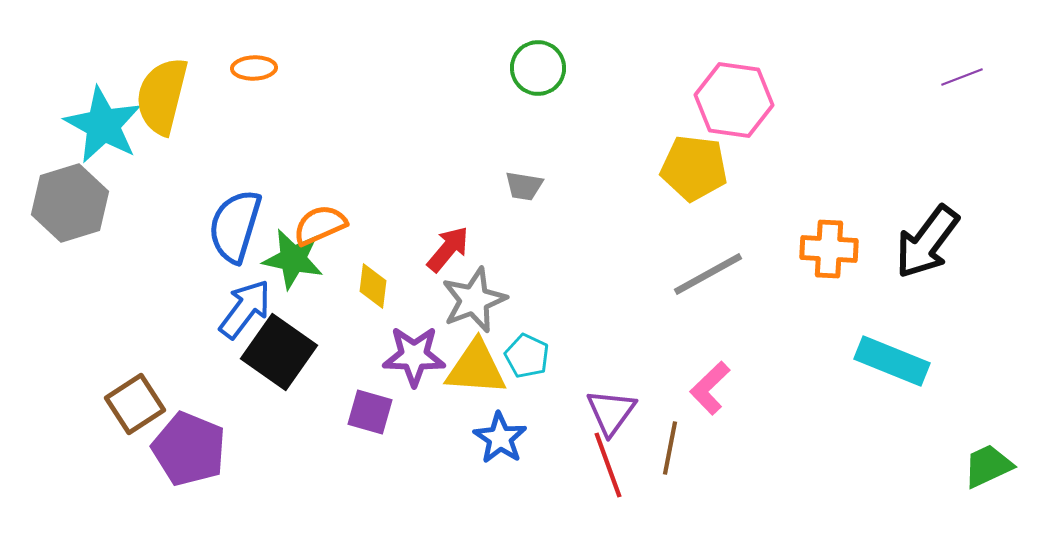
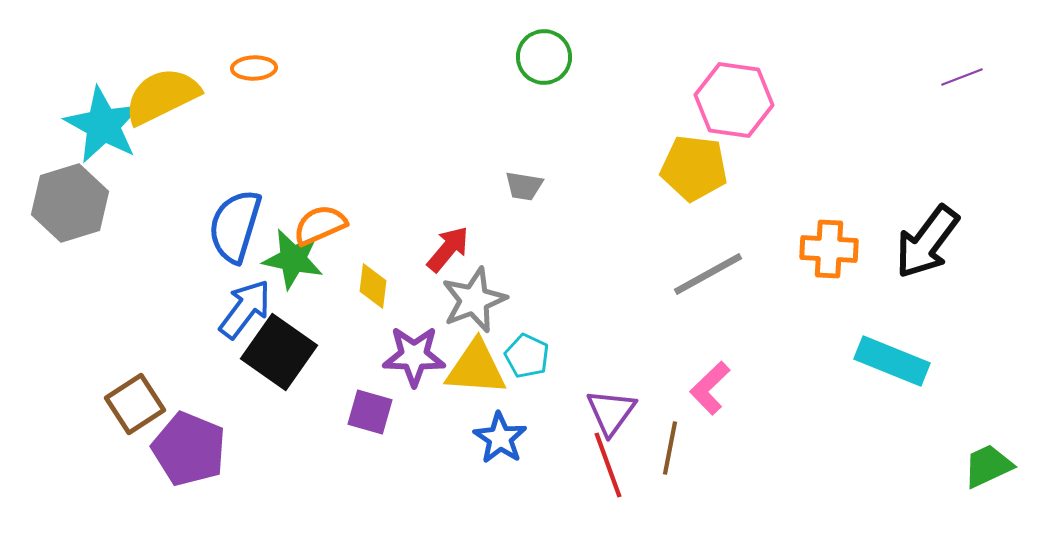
green circle: moved 6 px right, 11 px up
yellow semicircle: rotated 50 degrees clockwise
